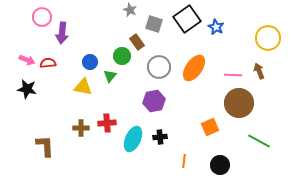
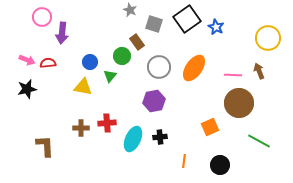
black star: rotated 24 degrees counterclockwise
